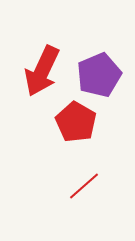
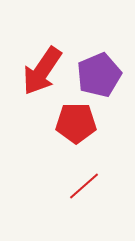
red arrow: rotated 9 degrees clockwise
red pentagon: moved 1 px down; rotated 30 degrees counterclockwise
